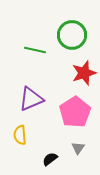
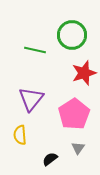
purple triangle: rotated 28 degrees counterclockwise
pink pentagon: moved 1 px left, 2 px down
